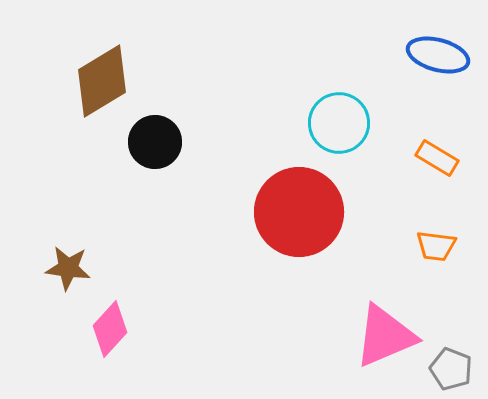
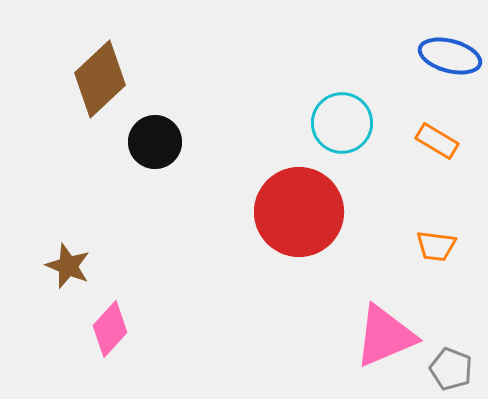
blue ellipse: moved 12 px right, 1 px down
brown diamond: moved 2 px left, 2 px up; rotated 12 degrees counterclockwise
cyan circle: moved 3 px right
orange rectangle: moved 17 px up
brown star: moved 2 px up; rotated 15 degrees clockwise
